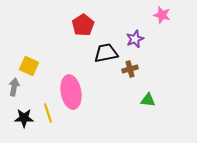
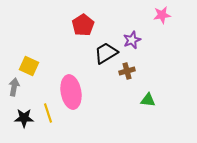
pink star: rotated 24 degrees counterclockwise
purple star: moved 3 px left, 1 px down
black trapezoid: rotated 20 degrees counterclockwise
brown cross: moved 3 px left, 2 px down
